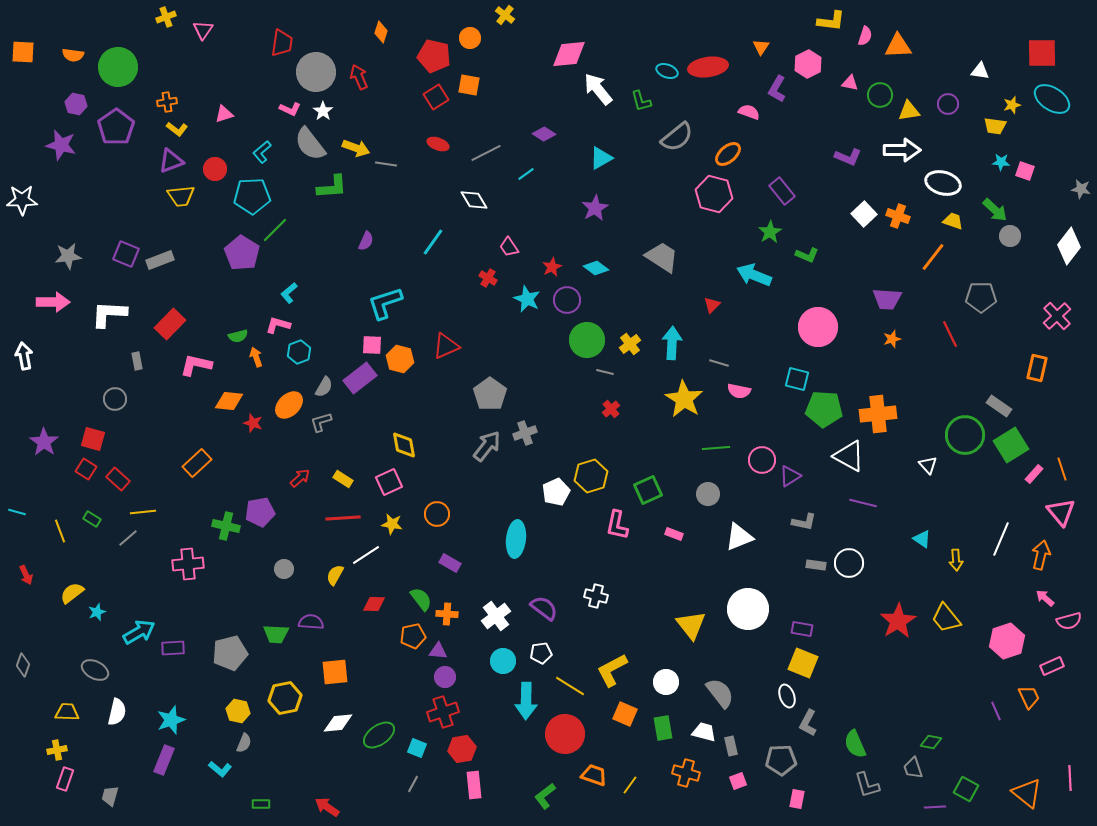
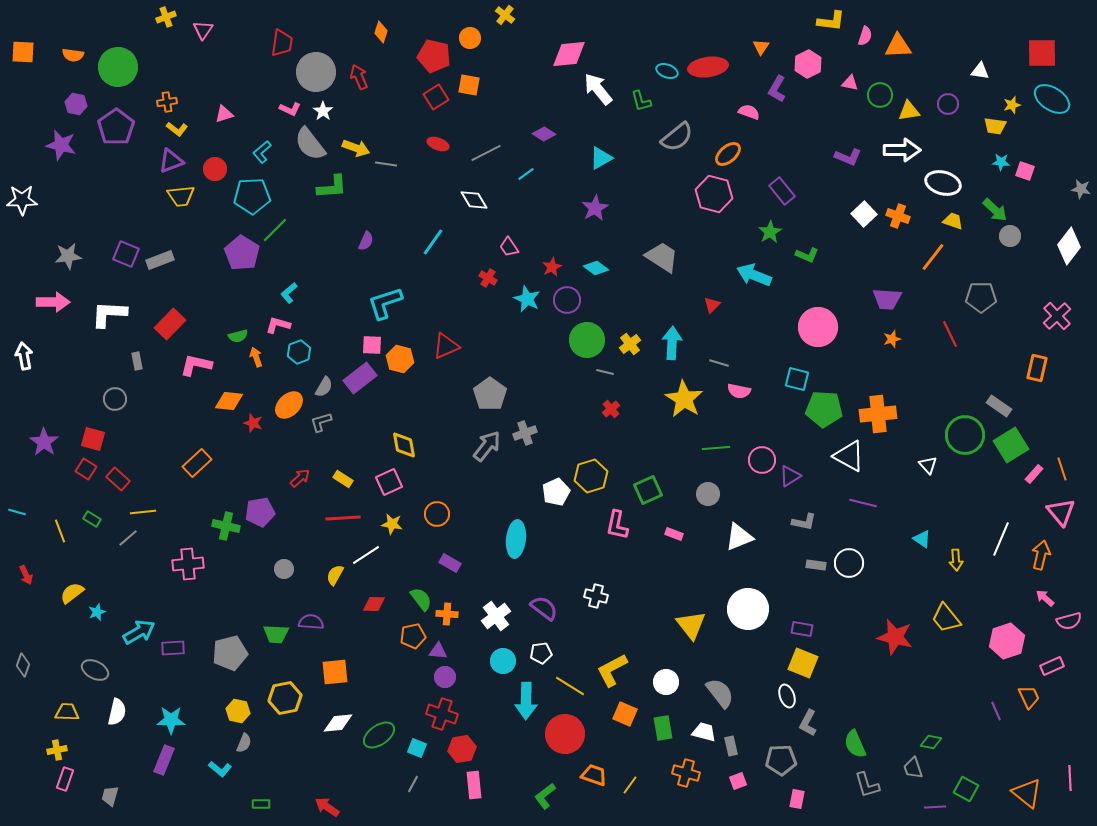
red star at (898, 621): moved 3 px left, 16 px down; rotated 27 degrees counterclockwise
red cross at (443, 712): moved 1 px left, 2 px down; rotated 36 degrees clockwise
cyan star at (171, 720): rotated 20 degrees clockwise
